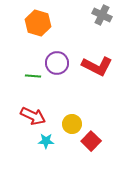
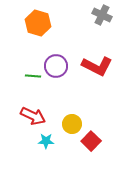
purple circle: moved 1 px left, 3 px down
